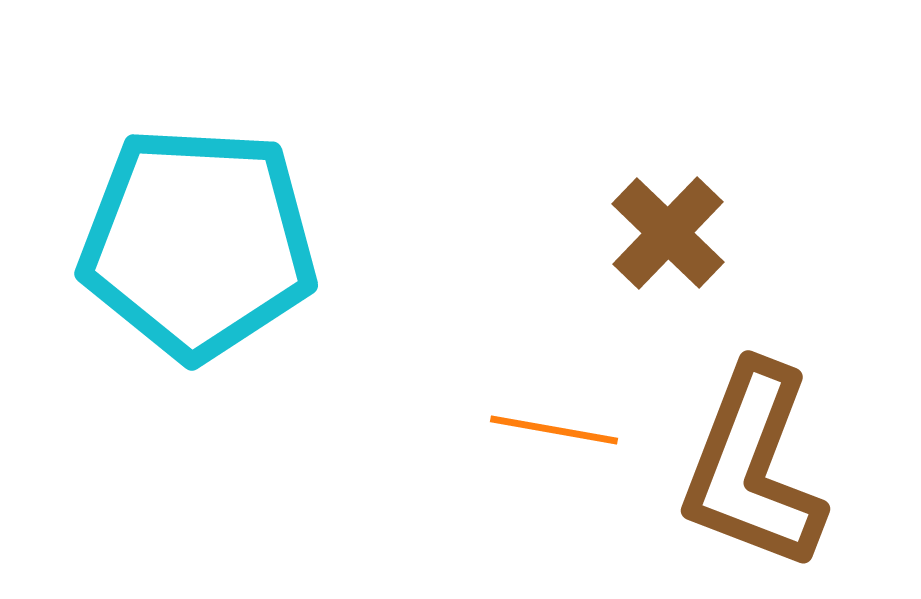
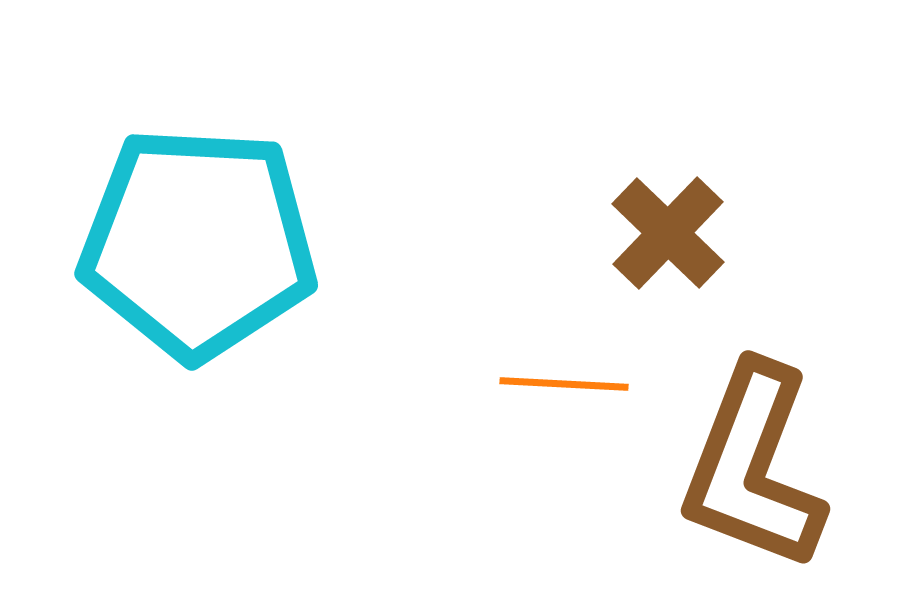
orange line: moved 10 px right, 46 px up; rotated 7 degrees counterclockwise
